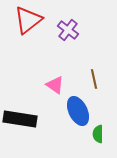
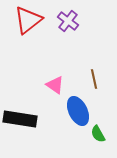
purple cross: moved 9 px up
green semicircle: rotated 30 degrees counterclockwise
